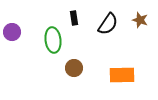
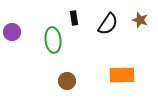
brown circle: moved 7 px left, 13 px down
